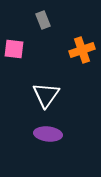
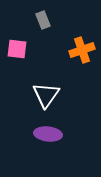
pink square: moved 3 px right
